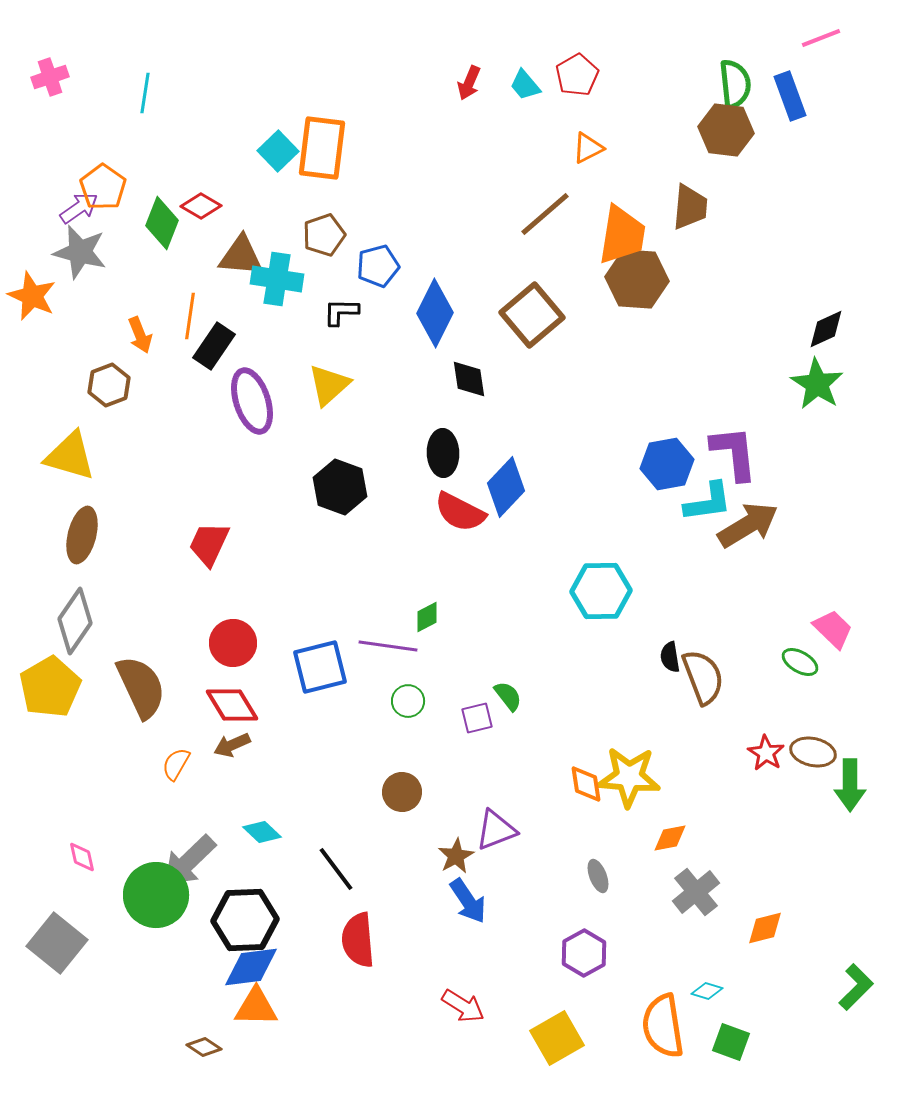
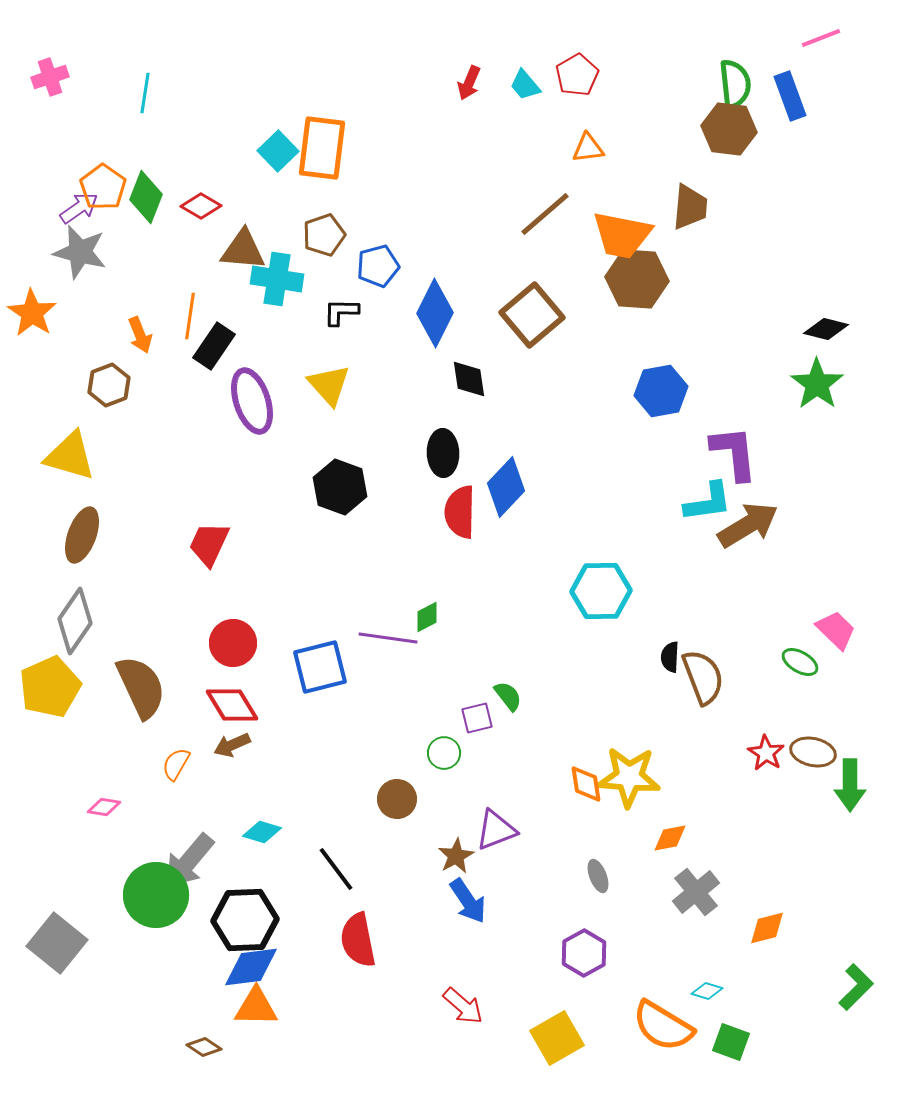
brown hexagon at (726, 130): moved 3 px right, 1 px up
orange triangle at (588, 148): rotated 20 degrees clockwise
green diamond at (162, 223): moved 16 px left, 26 px up
orange trapezoid at (622, 235): rotated 92 degrees clockwise
brown triangle at (241, 256): moved 2 px right, 6 px up
orange star at (32, 296): moved 17 px down; rotated 9 degrees clockwise
black diamond at (826, 329): rotated 39 degrees clockwise
green star at (817, 384): rotated 4 degrees clockwise
yellow triangle at (329, 385): rotated 30 degrees counterclockwise
blue hexagon at (667, 464): moved 6 px left, 73 px up
red semicircle at (460, 512): rotated 64 degrees clockwise
brown ellipse at (82, 535): rotated 6 degrees clockwise
pink trapezoid at (833, 629): moved 3 px right, 1 px down
purple line at (388, 646): moved 8 px up
black semicircle at (670, 657): rotated 12 degrees clockwise
yellow pentagon at (50, 687): rotated 6 degrees clockwise
green circle at (408, 701): moved 36 px right, 52 px down
brown circle at (402, 792): moved 5 px left, 7 px down
cyan diamond at (262, 832): rotated 27 degrees counterclockwise
pink diamond at (82, 857): moved 22 px right, 50 px up; rotated 68 degrees counterclockwise
gray arrow at (189, 861): rotated 6 degrees counterclockwise
orange diamond at (765, 928): moved 2 px right
red semicircle at (358, 940): rotated 6 degrees counterclockwise
red arrow at (463, 1006): rotated 9 degrees clockwise
orange semicircle at (663, 1026): rotated 50 degrees counterclockwise
